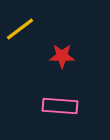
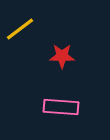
pink rectangle: moved 1 px right, 1 px down
